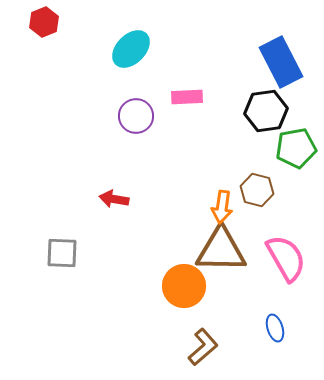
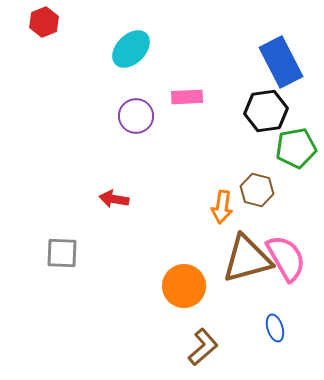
brown triangle: moved 26 px right, 9 px down; rotated 16 degrees counterclockwise
